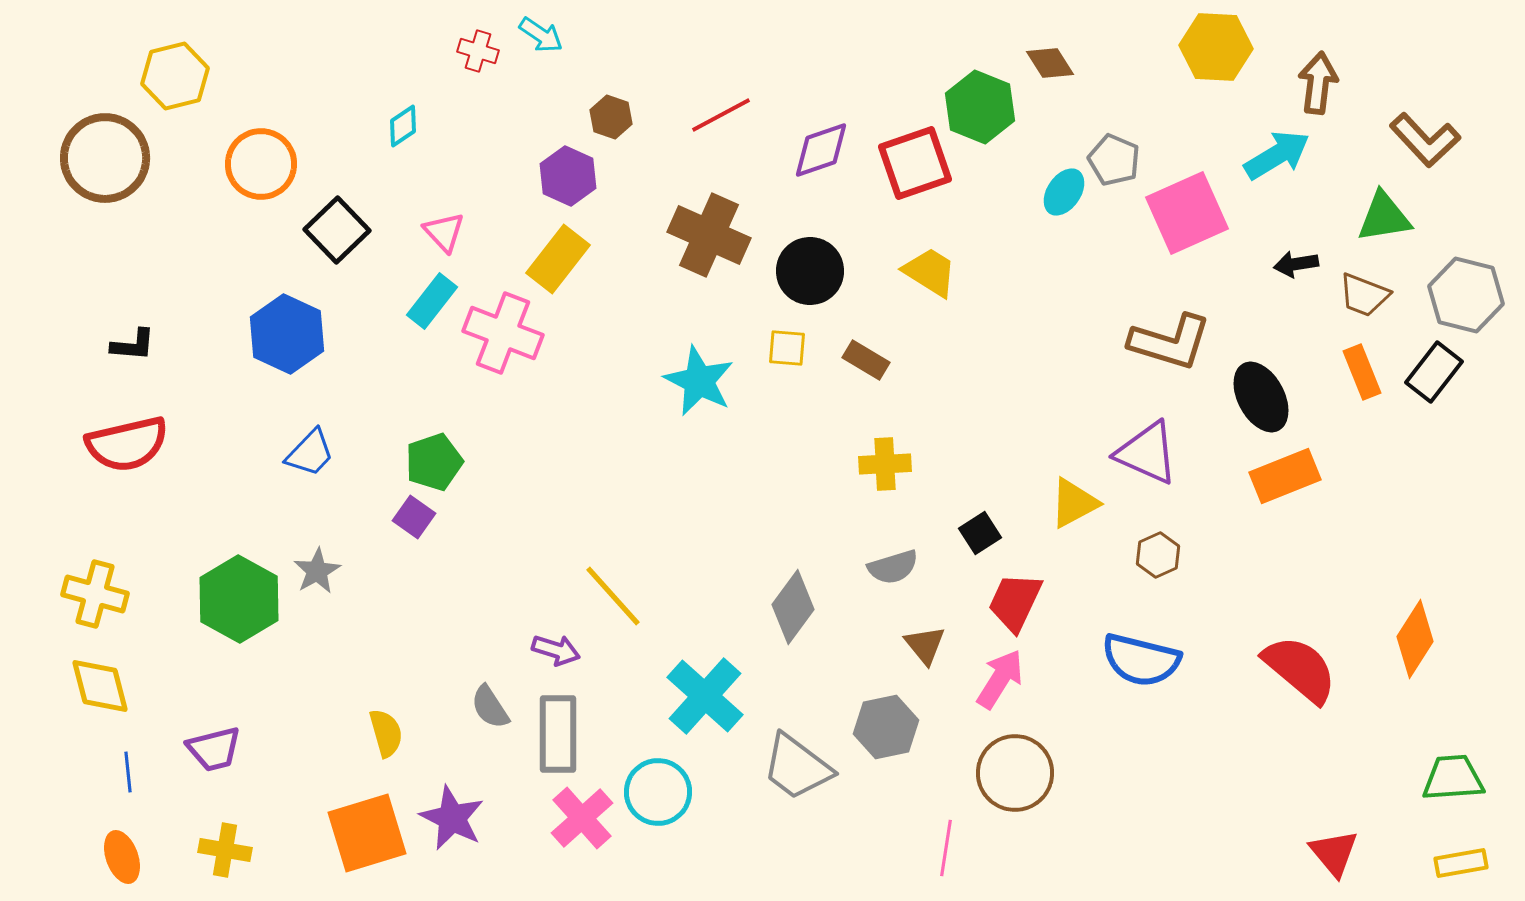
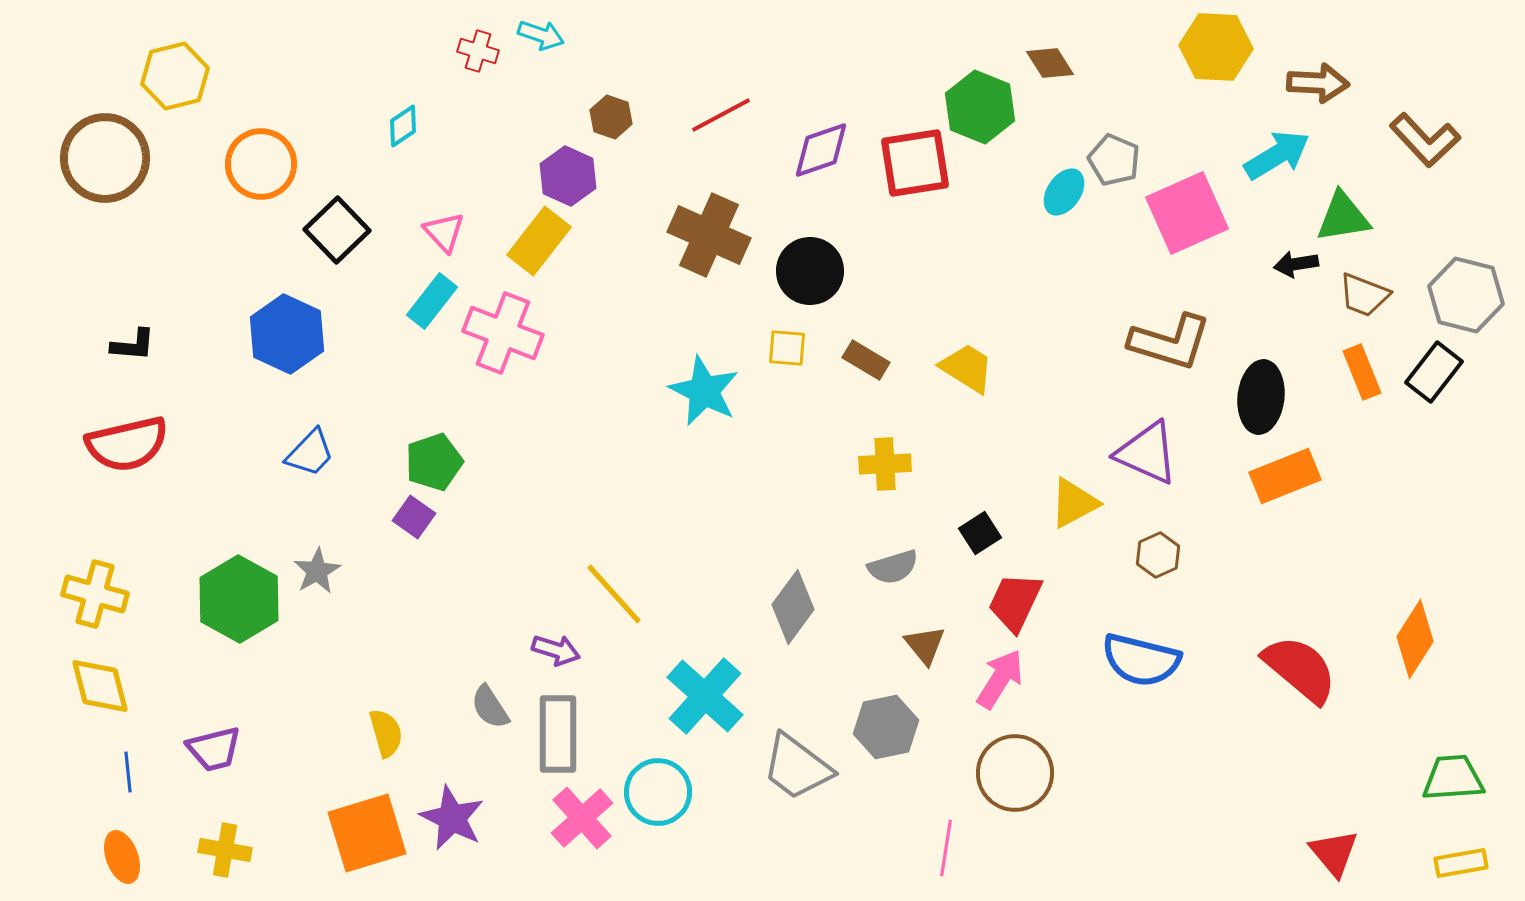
cyan arrow at (541, 35): rotated 15 degrees counterclockwise
brown arrow at (1318, 83): rotated 86 degrees clockwise
red square at (915, 163): rotated 10 degrees clockwise
green triangle at (1384, 217): moved 41 px left
yellow rectangle at (558, 259): moved 19 px left, 18 px up
yellow trapezoid at (930, 272): moved 37 px right, 96 px down
cyan star at (699, 381): moved 5 px right, 10 px down
black ellipse at (1261, 397): rotated 34 degrees clockwise
yellow line at (613, 596): moved 1 px right, 2 px up
